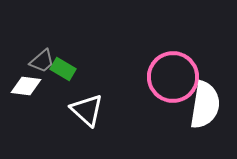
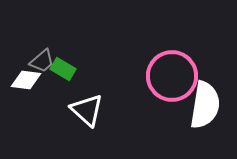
pink circle: moved 1 px left, 1 px up
white diamond: moved 6 px up
